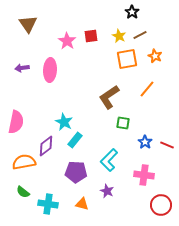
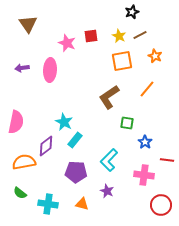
black star: rotated 16 degrees clockwise
pink star: moved 2 px down; rotated 12 degrees counterclockwise
orange square: moved 5 px left, 2 px down
green square: moved 4 px right
red line: moved 15 px down; rotated 16 degrees counterclockwise
green semicircle: moved 3 px left, 1 px down
